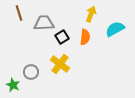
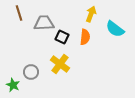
cyan semicircle: rotated 114 degrees counterclockwise
black square: rotated 32 degrees counterclockwise
